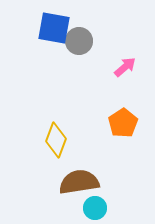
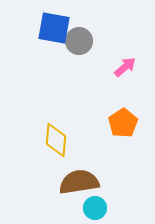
yellow diamond: rotated 16 degrees counterclockwise
